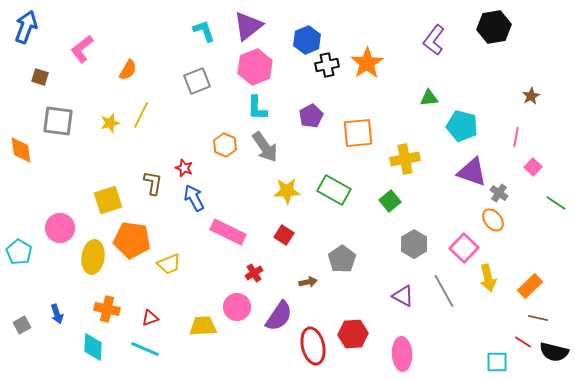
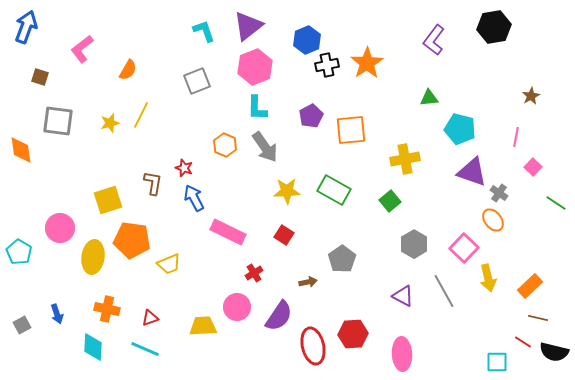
cyan pentagon at (462, 126): moved 2 px left, 3 px down
orange square at (358, 133): moved 7 px left, 3 px up
